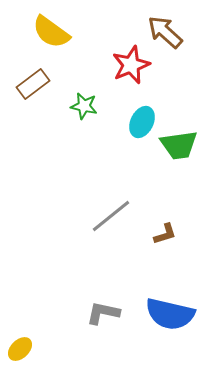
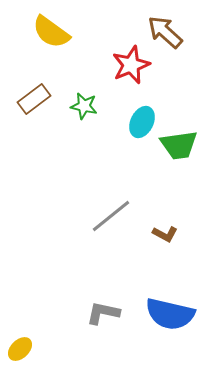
brown rectangle: moved 1 px right, 15 px down
brown L-shape: rotated 45 degrees clockwise
